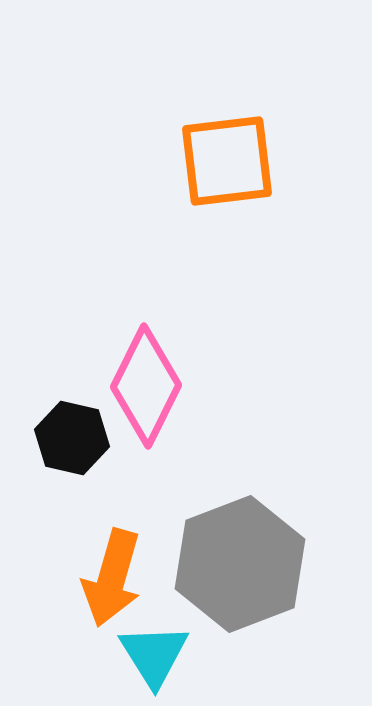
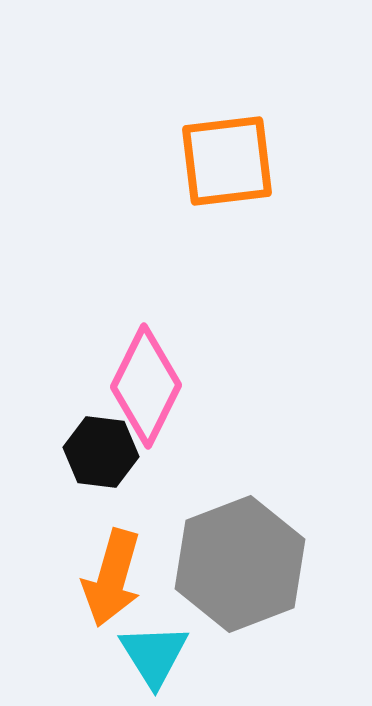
black hexagon: moved 29 px right, 14 px down; rotated 6 degrees counterclockwise
